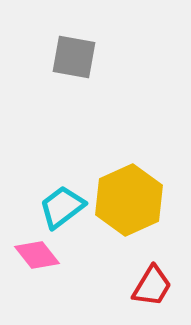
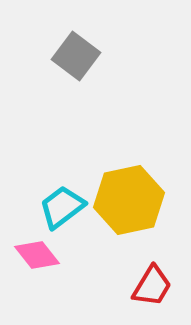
gray square: moved 2 px right, 1 px up; rotated 27 degrees clockwise
yellow hexagon: rotated 12 degrees clockwise
